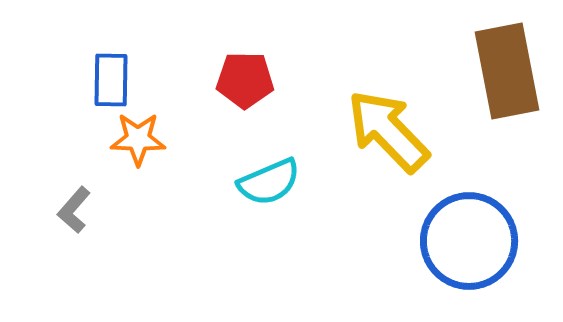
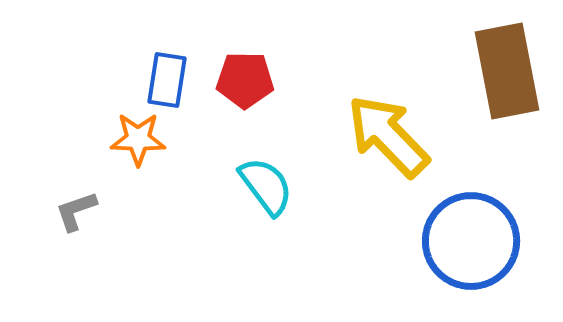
blue rectangle: moved 56 px right; rotated 8 degrees clockwise
yellow arrow: moved 5 px down
cyan semicircle: moved 3 px left, 4 px down; rotated 104 degrees counterclockwise
gray L-shape: moved 2 px right, 1 px down; rotated 30 degrees clockwise
blue circle: moved 2 px right
